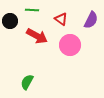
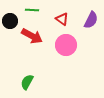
red triangle: moved 1 px right
red arrow: moved 5 px left
pink circle: moved 4 px left
